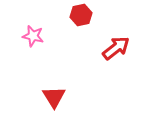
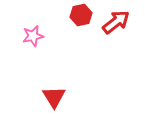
pink star: rotated 25 degrees counterclockwise
red arrow: moved 26 px up
